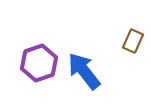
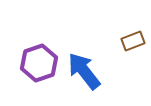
brown rectangle: rotated 45 degrees clockwise
